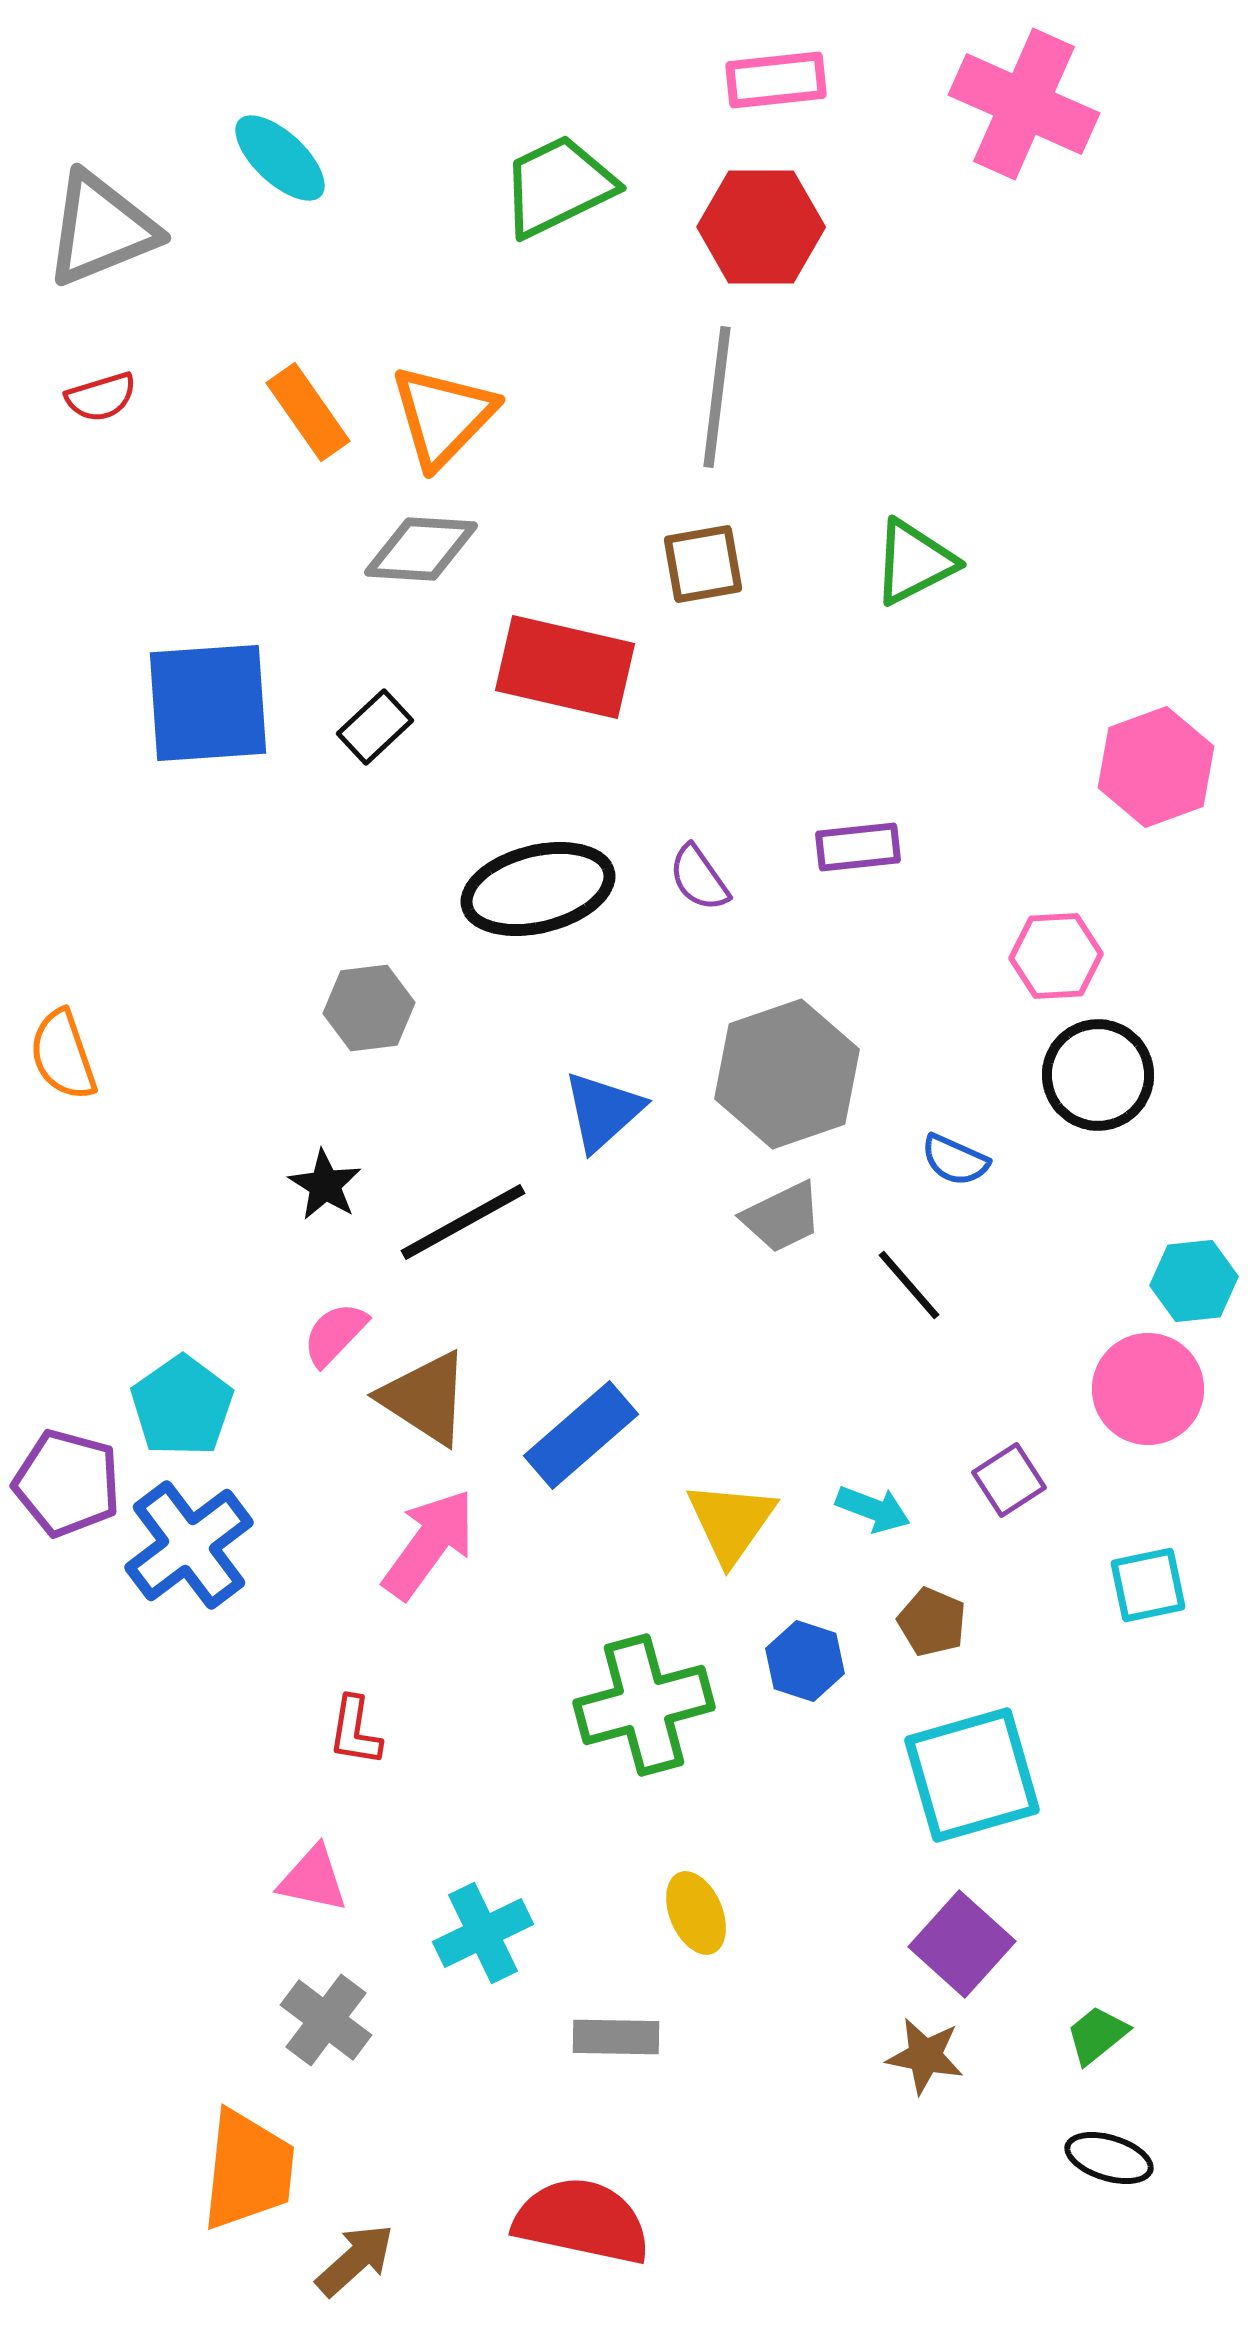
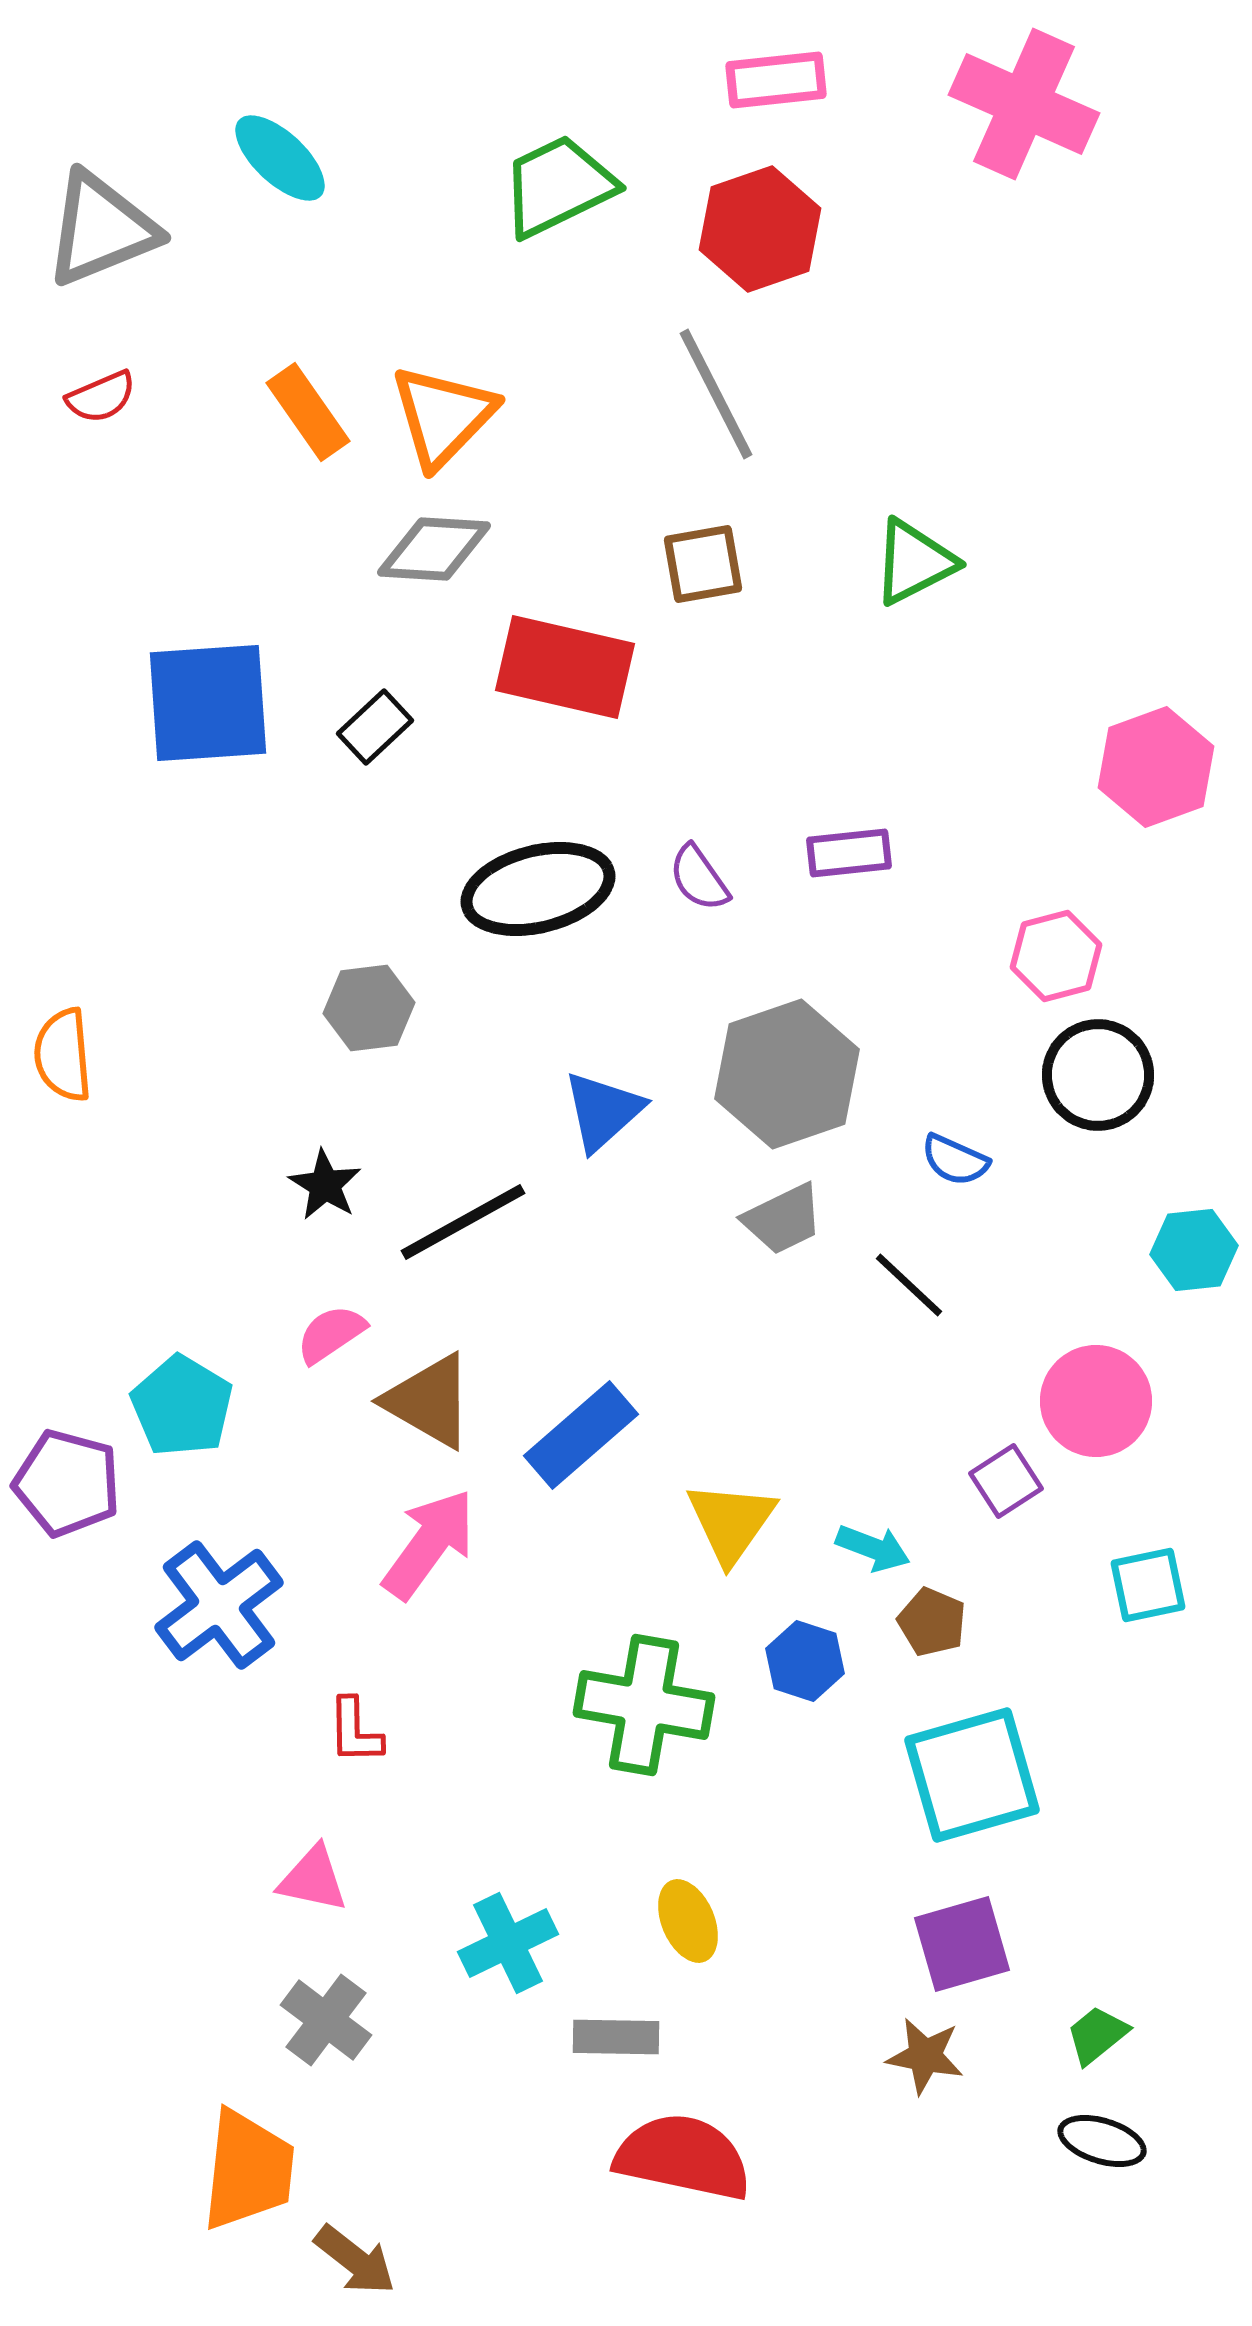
red hexagon at (761, 227): moved 1 px left, 2 px down; rotated 19 degrees counterclockwise
red semicircle at (101, 397): rotated 6 degrees counterclockwise
gray line at (717, 397): moved 1 px left, 3 px up; rotated 34 degrees counterclockwise
gray diamond at (421, 549): moved 13 px right
purple rectangle at (858, 847): moved 9 px left, 6 px down
pink hexagon at (1056, 956): rotated 12 degrees counterclockwise
orange semicircle at (63, 1055): rotated 14 degrees clockwise
gray trapezoid at (782, 1217): moved 1 px right, 2 px down
cyan hexagon at (1194, 1281): moved 31 px up
black line at (909, 1285): rotated 6 degrees counterclockwise
pink semicircle at (335, 1334): moved 4 px left; rotated 12 degrees clockwise
pink circle at (1148, 1389): moved 52 px left, 12 px down
brown triangle at (425, 1398): moved 4 px right, 3 px down; rotated 3 degrees counterclockwise
cyan pentagon at (182, 1406): rotated 6 degrees counterclockwise
purple square at (1009, 1480): moved 3 px left, 1 px down
cyan arrow at (873, 1509): moved 39 px down
blue cross at (189, 1545): moved 30 px right, 60 px down
green cross at (644, 1705): rotated 25 degrees clockwise
red L-shape at (355, 1731): rotated 10 degrees counterclockwise
yellow ellipse at (696, 1913): moved 8 px left, 8 px down
cyan cross at (483, 1933): moved 25 px right, 10 px down
purple square at (962, 1944): rotated 32 degrees clockwise
black ellipse at (1109, 2158): moved 7 px left, 17 px up
red semicircle at (582, 2221): moved 101 px right, 64 px up
brown arrow at (355, 2260): rotated 80 degrees clockwise
